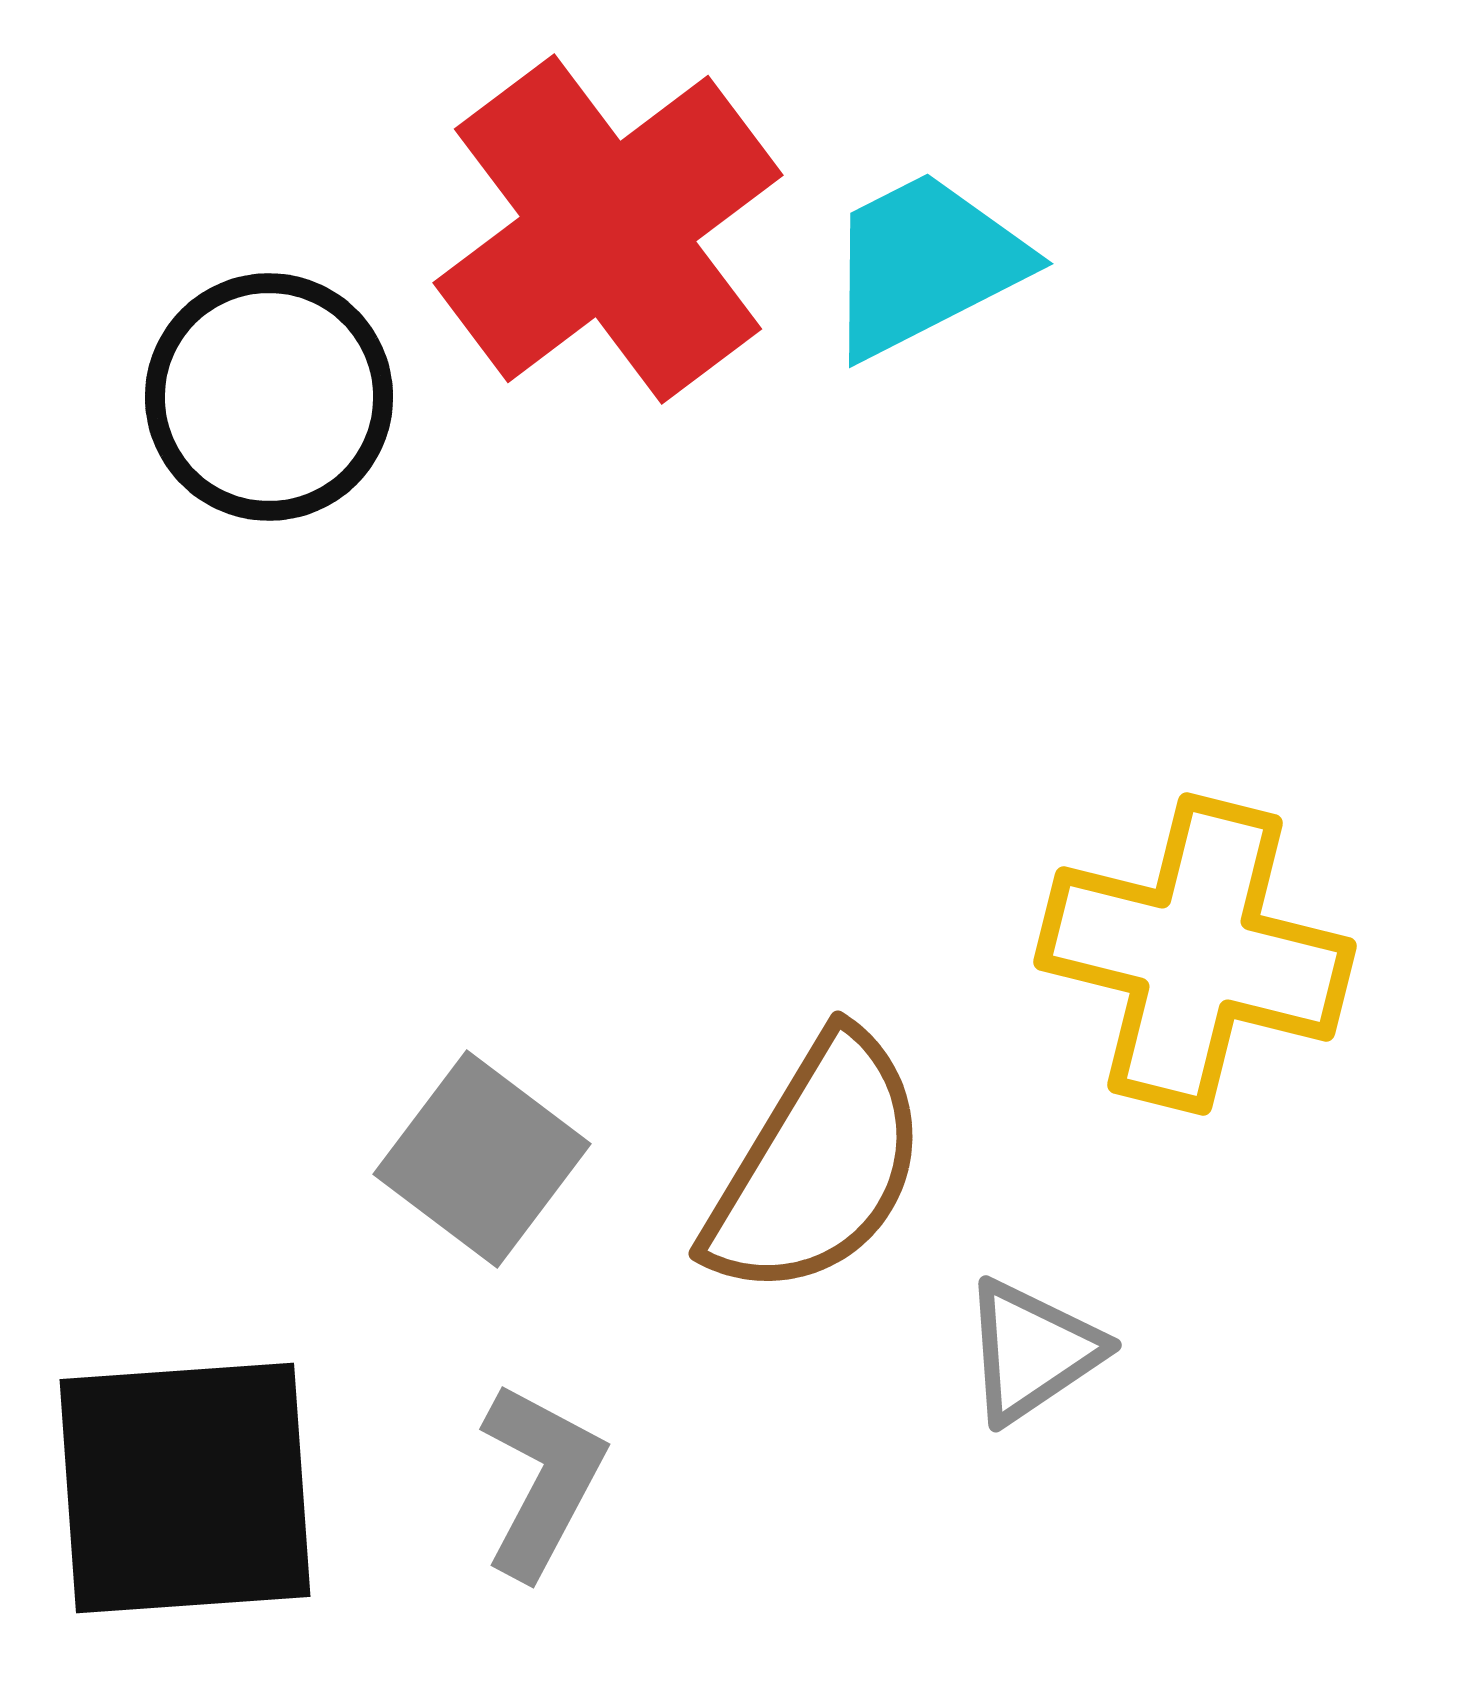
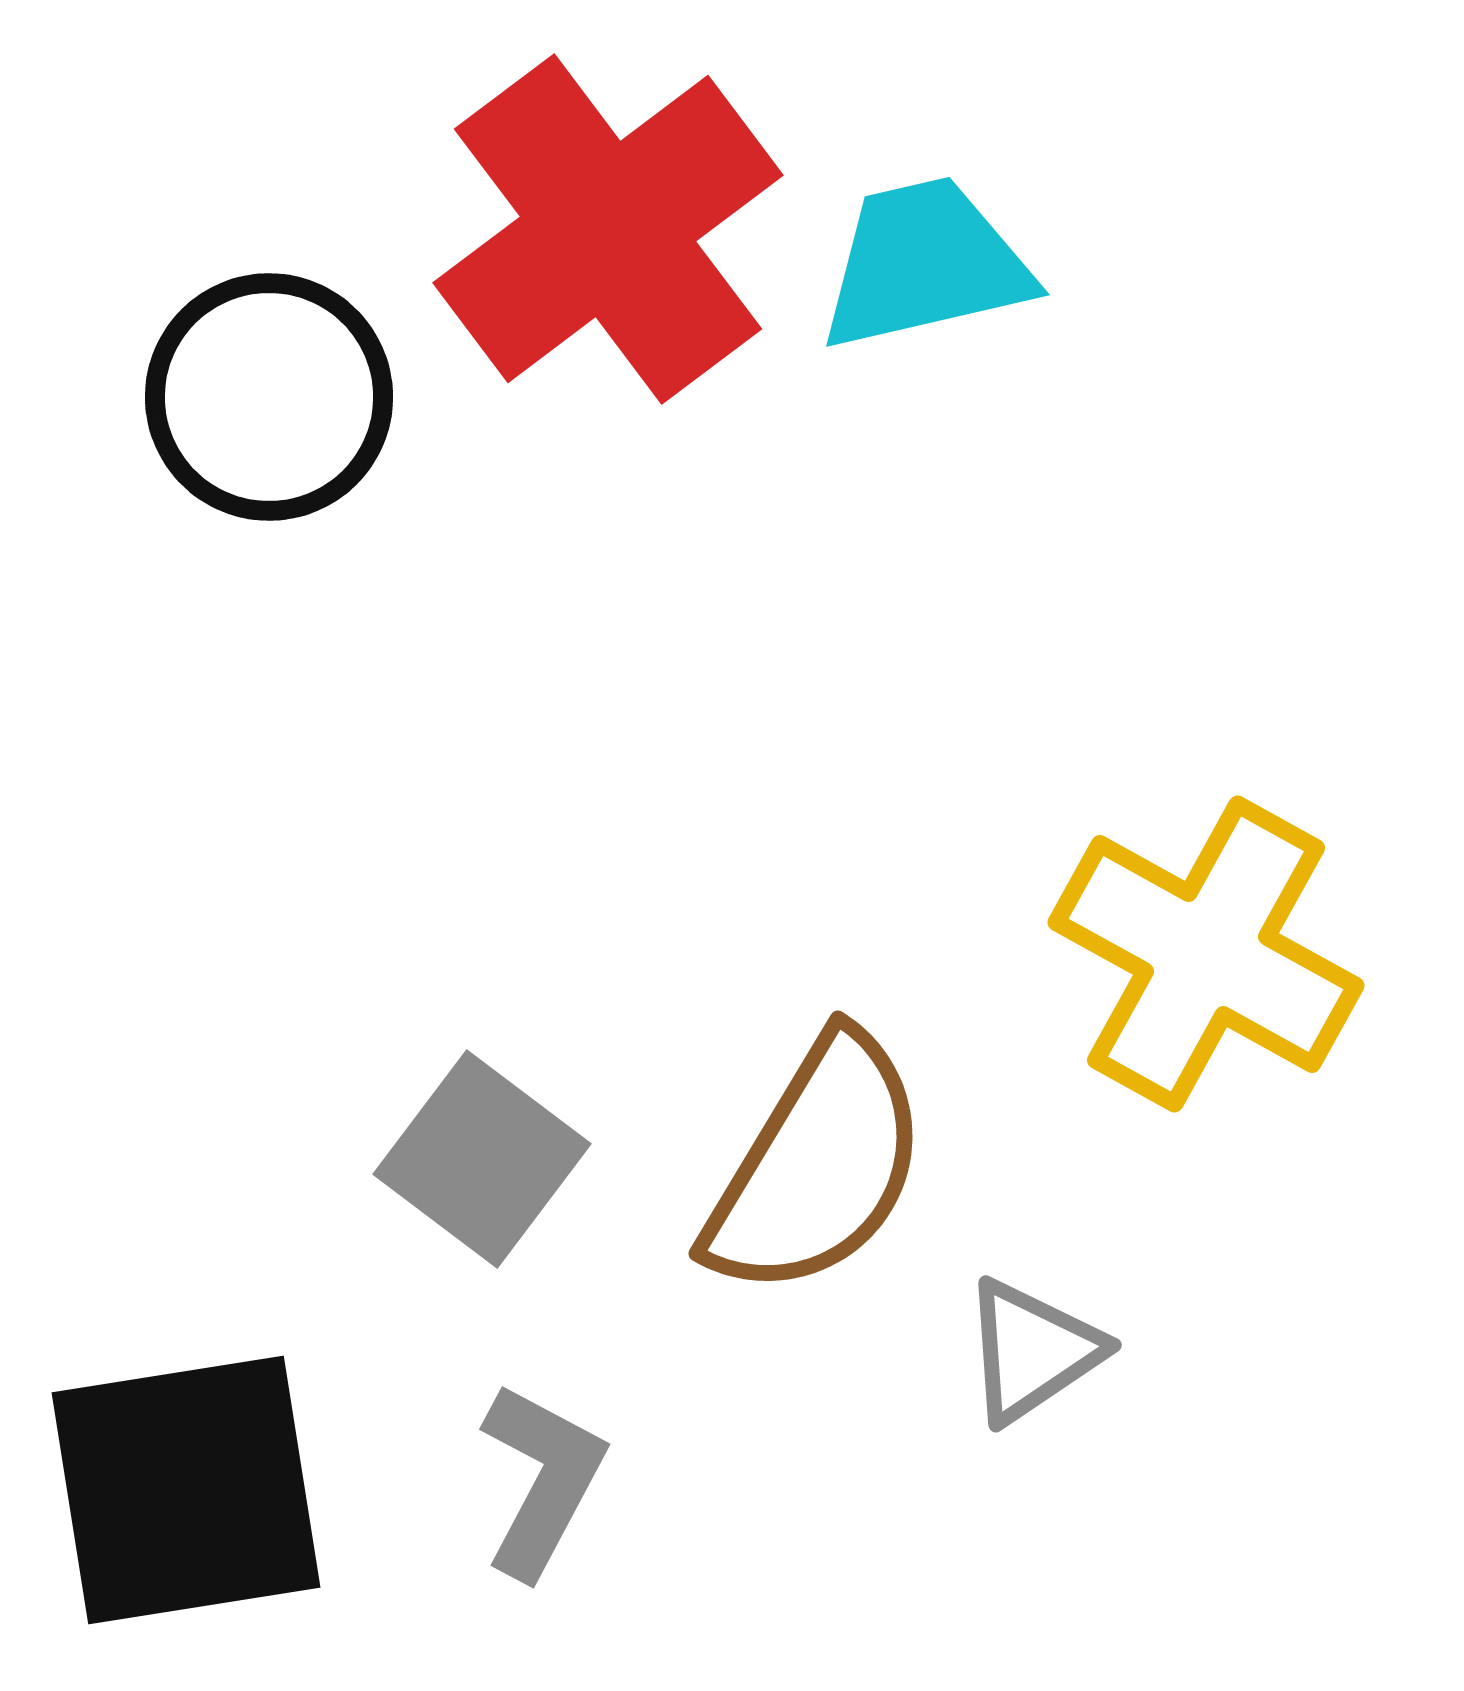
cyan trapezoid: rotated 14 degrees clockwise
yellow cross: moved 11 px right; rotated 15 degrees clockwise
black square: moved 1 px right, 2 px down; rotated 5 degrees counterclockwise
